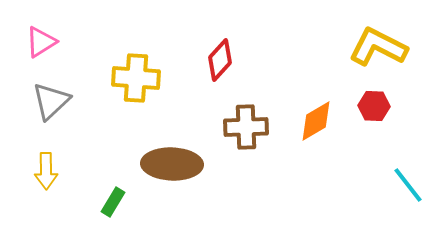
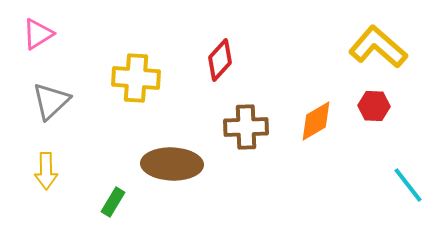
pink triangle: moved 3 px left, 8 px up
yellow L-shape: rotated 14 degrees clockwise
